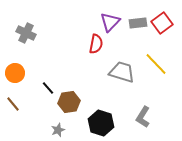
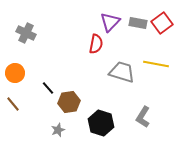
gray rectangle: rotated 18 degrees clockwise
yellow line: rotated 35 degrees counterclockwise
